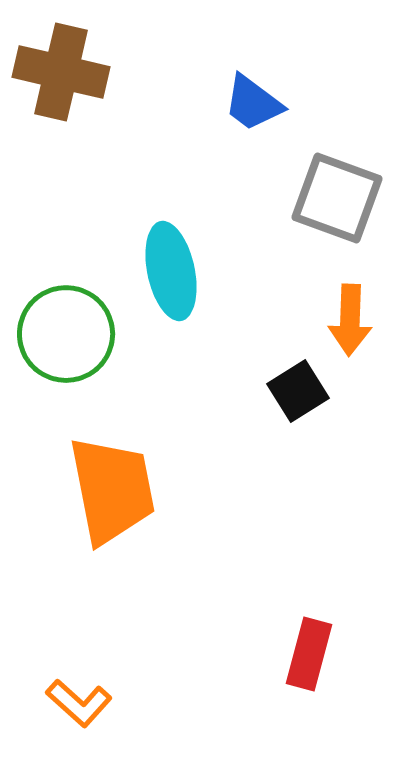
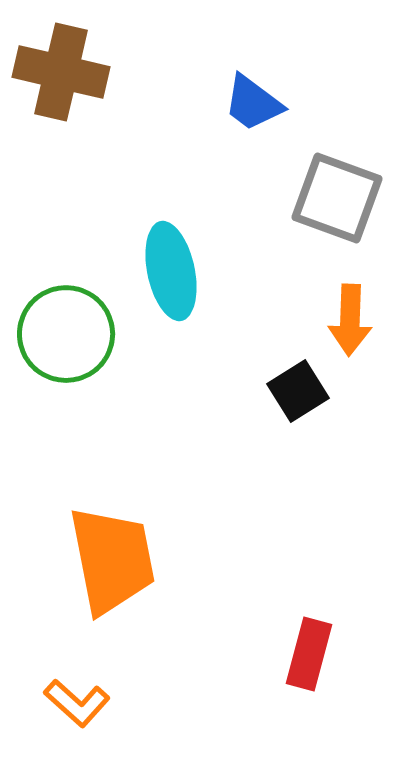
orange trapezoid: moved 70 px down
orange L-shape: moved 2 px left
